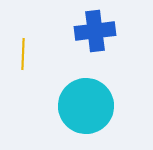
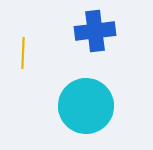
yellow line: moved 1 px up
